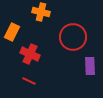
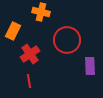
orange rectangle: moved 1 px right, 1 px up
red circle: moved 6 px left, 3 px down
red cross: rotated 30 degrees clockwise
red line: rotated 56 degrees clockwise
